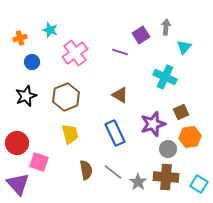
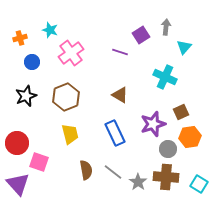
pink cross: moved 4 px left
